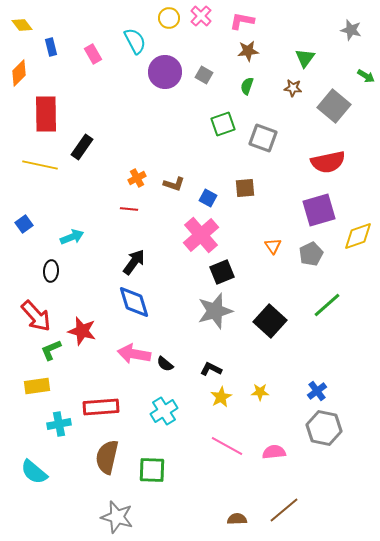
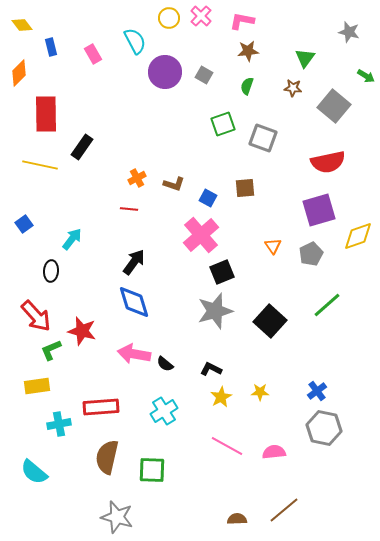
gray star at (351, 30): moved 2 px left, 2 px down
cyan arrow at (72, 237): moved 2 px down; rotated 30 degrees counterclockwise
